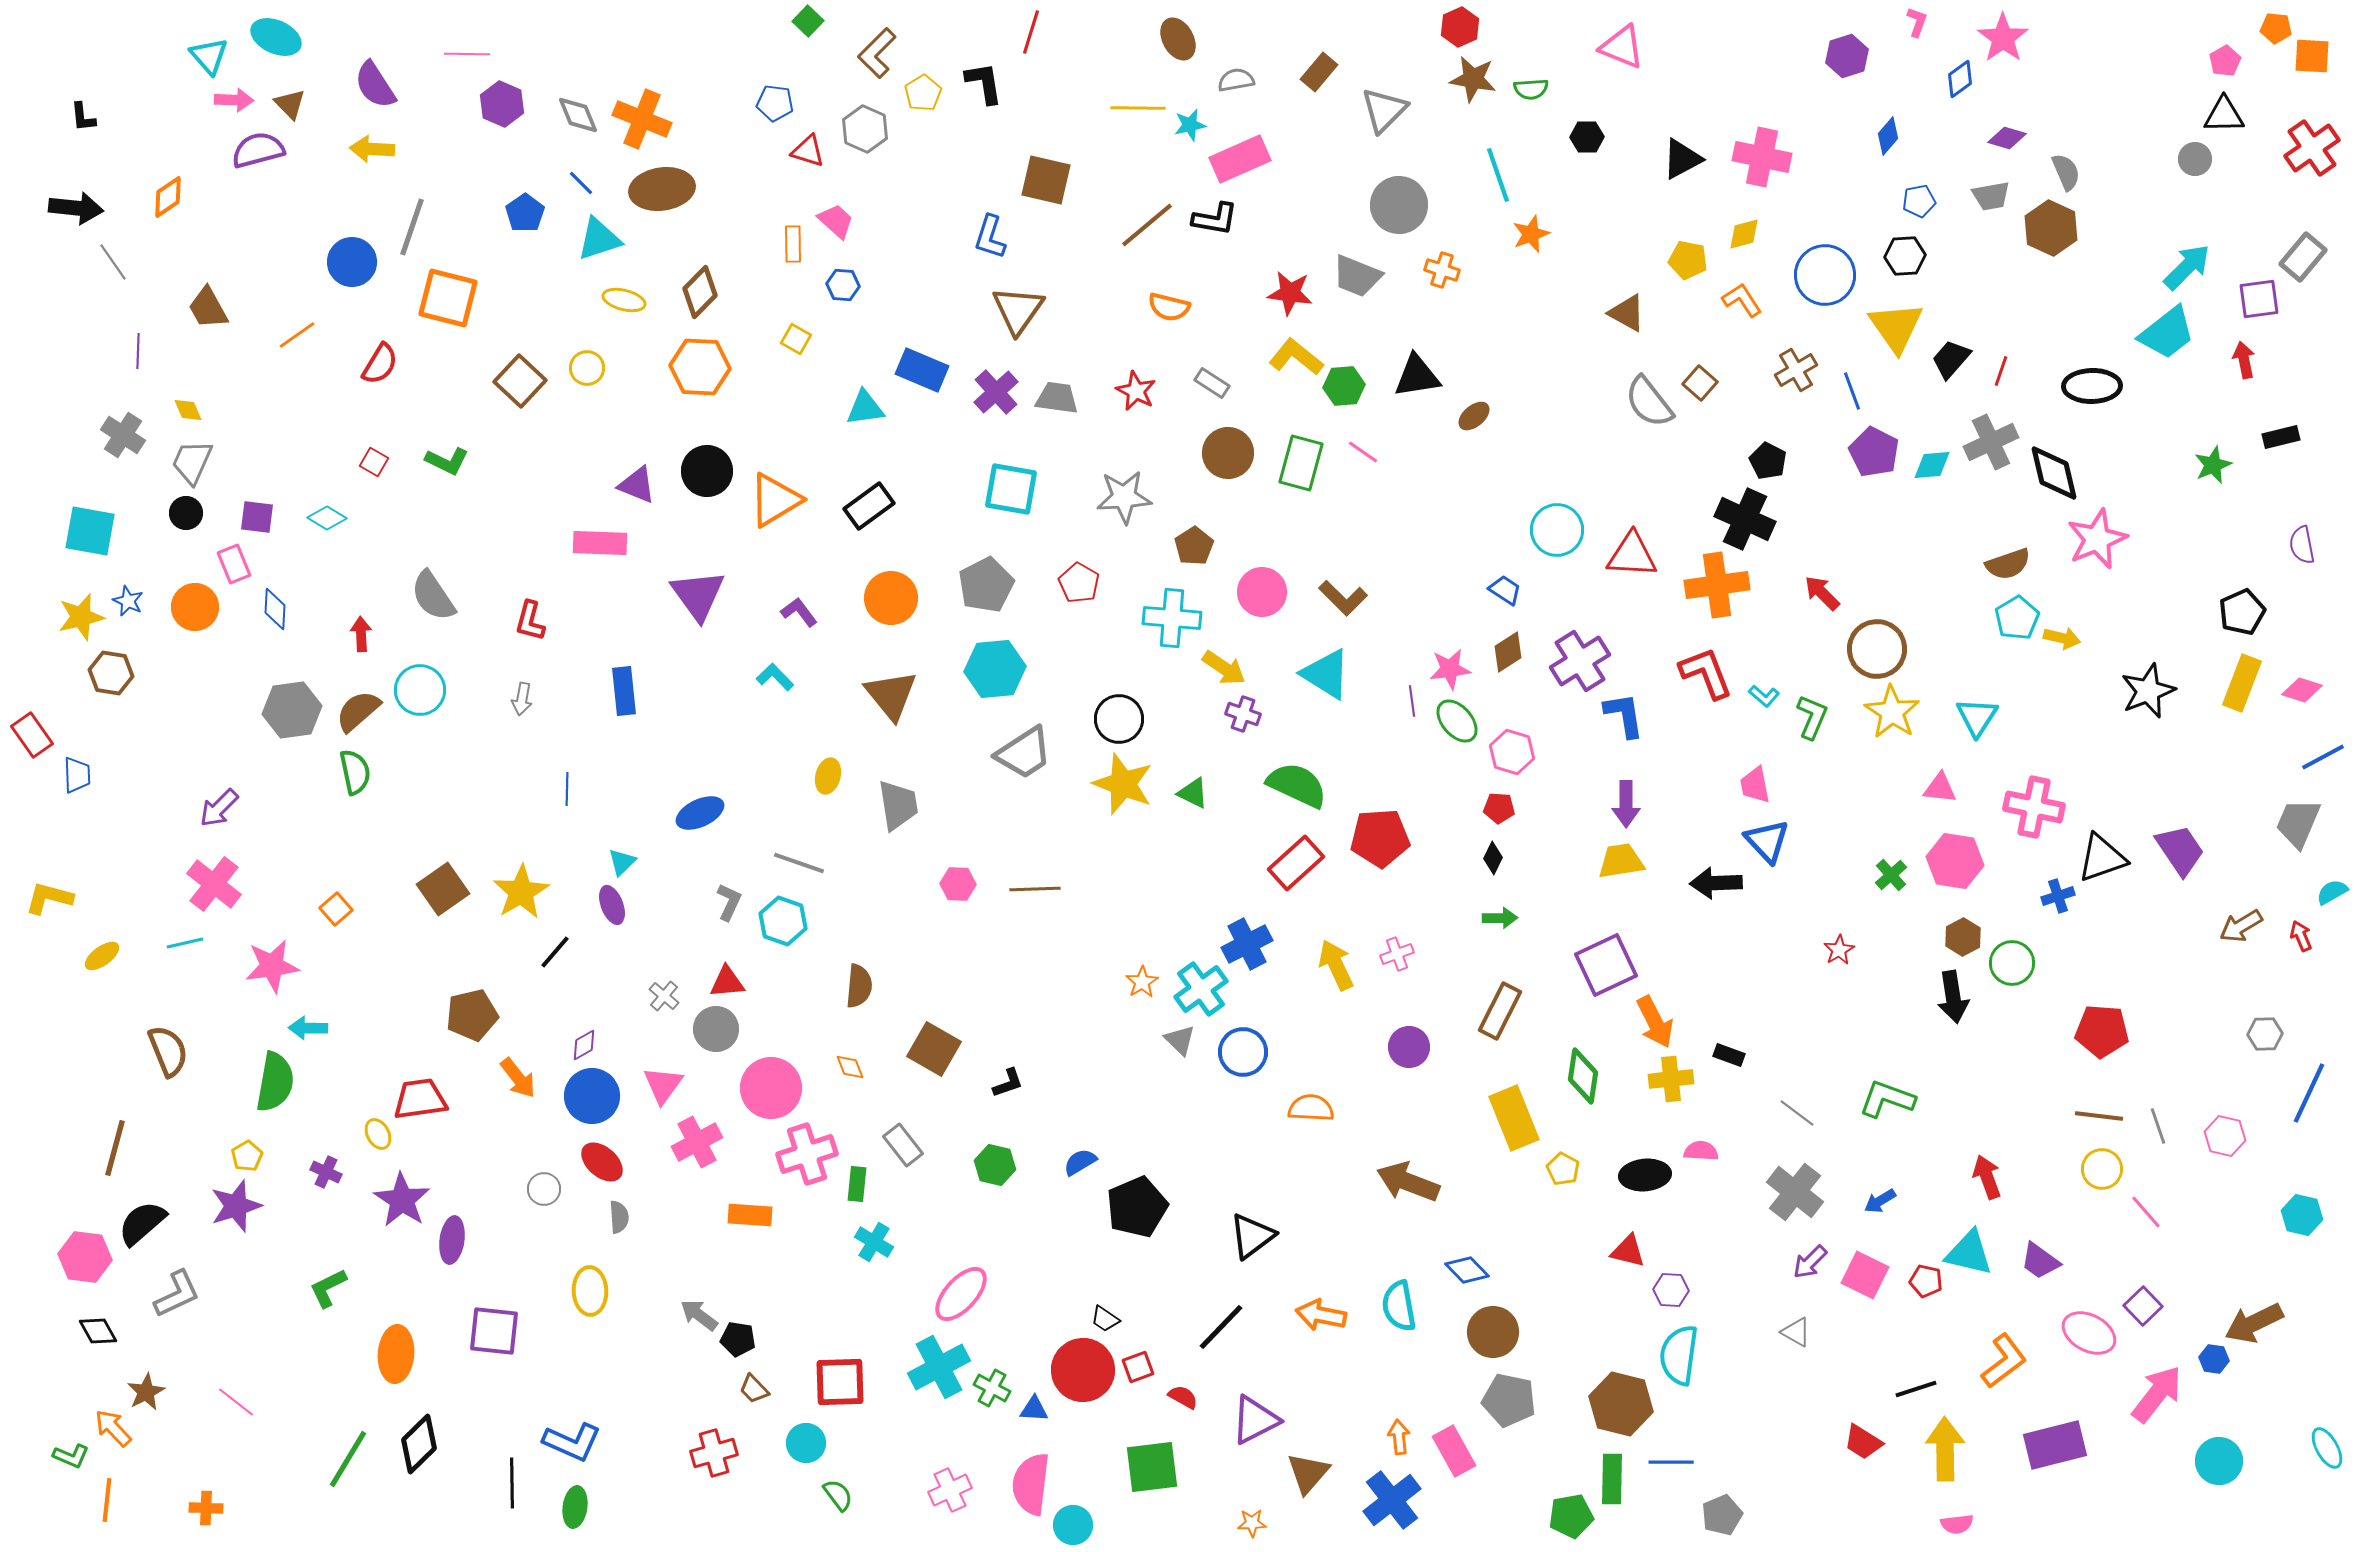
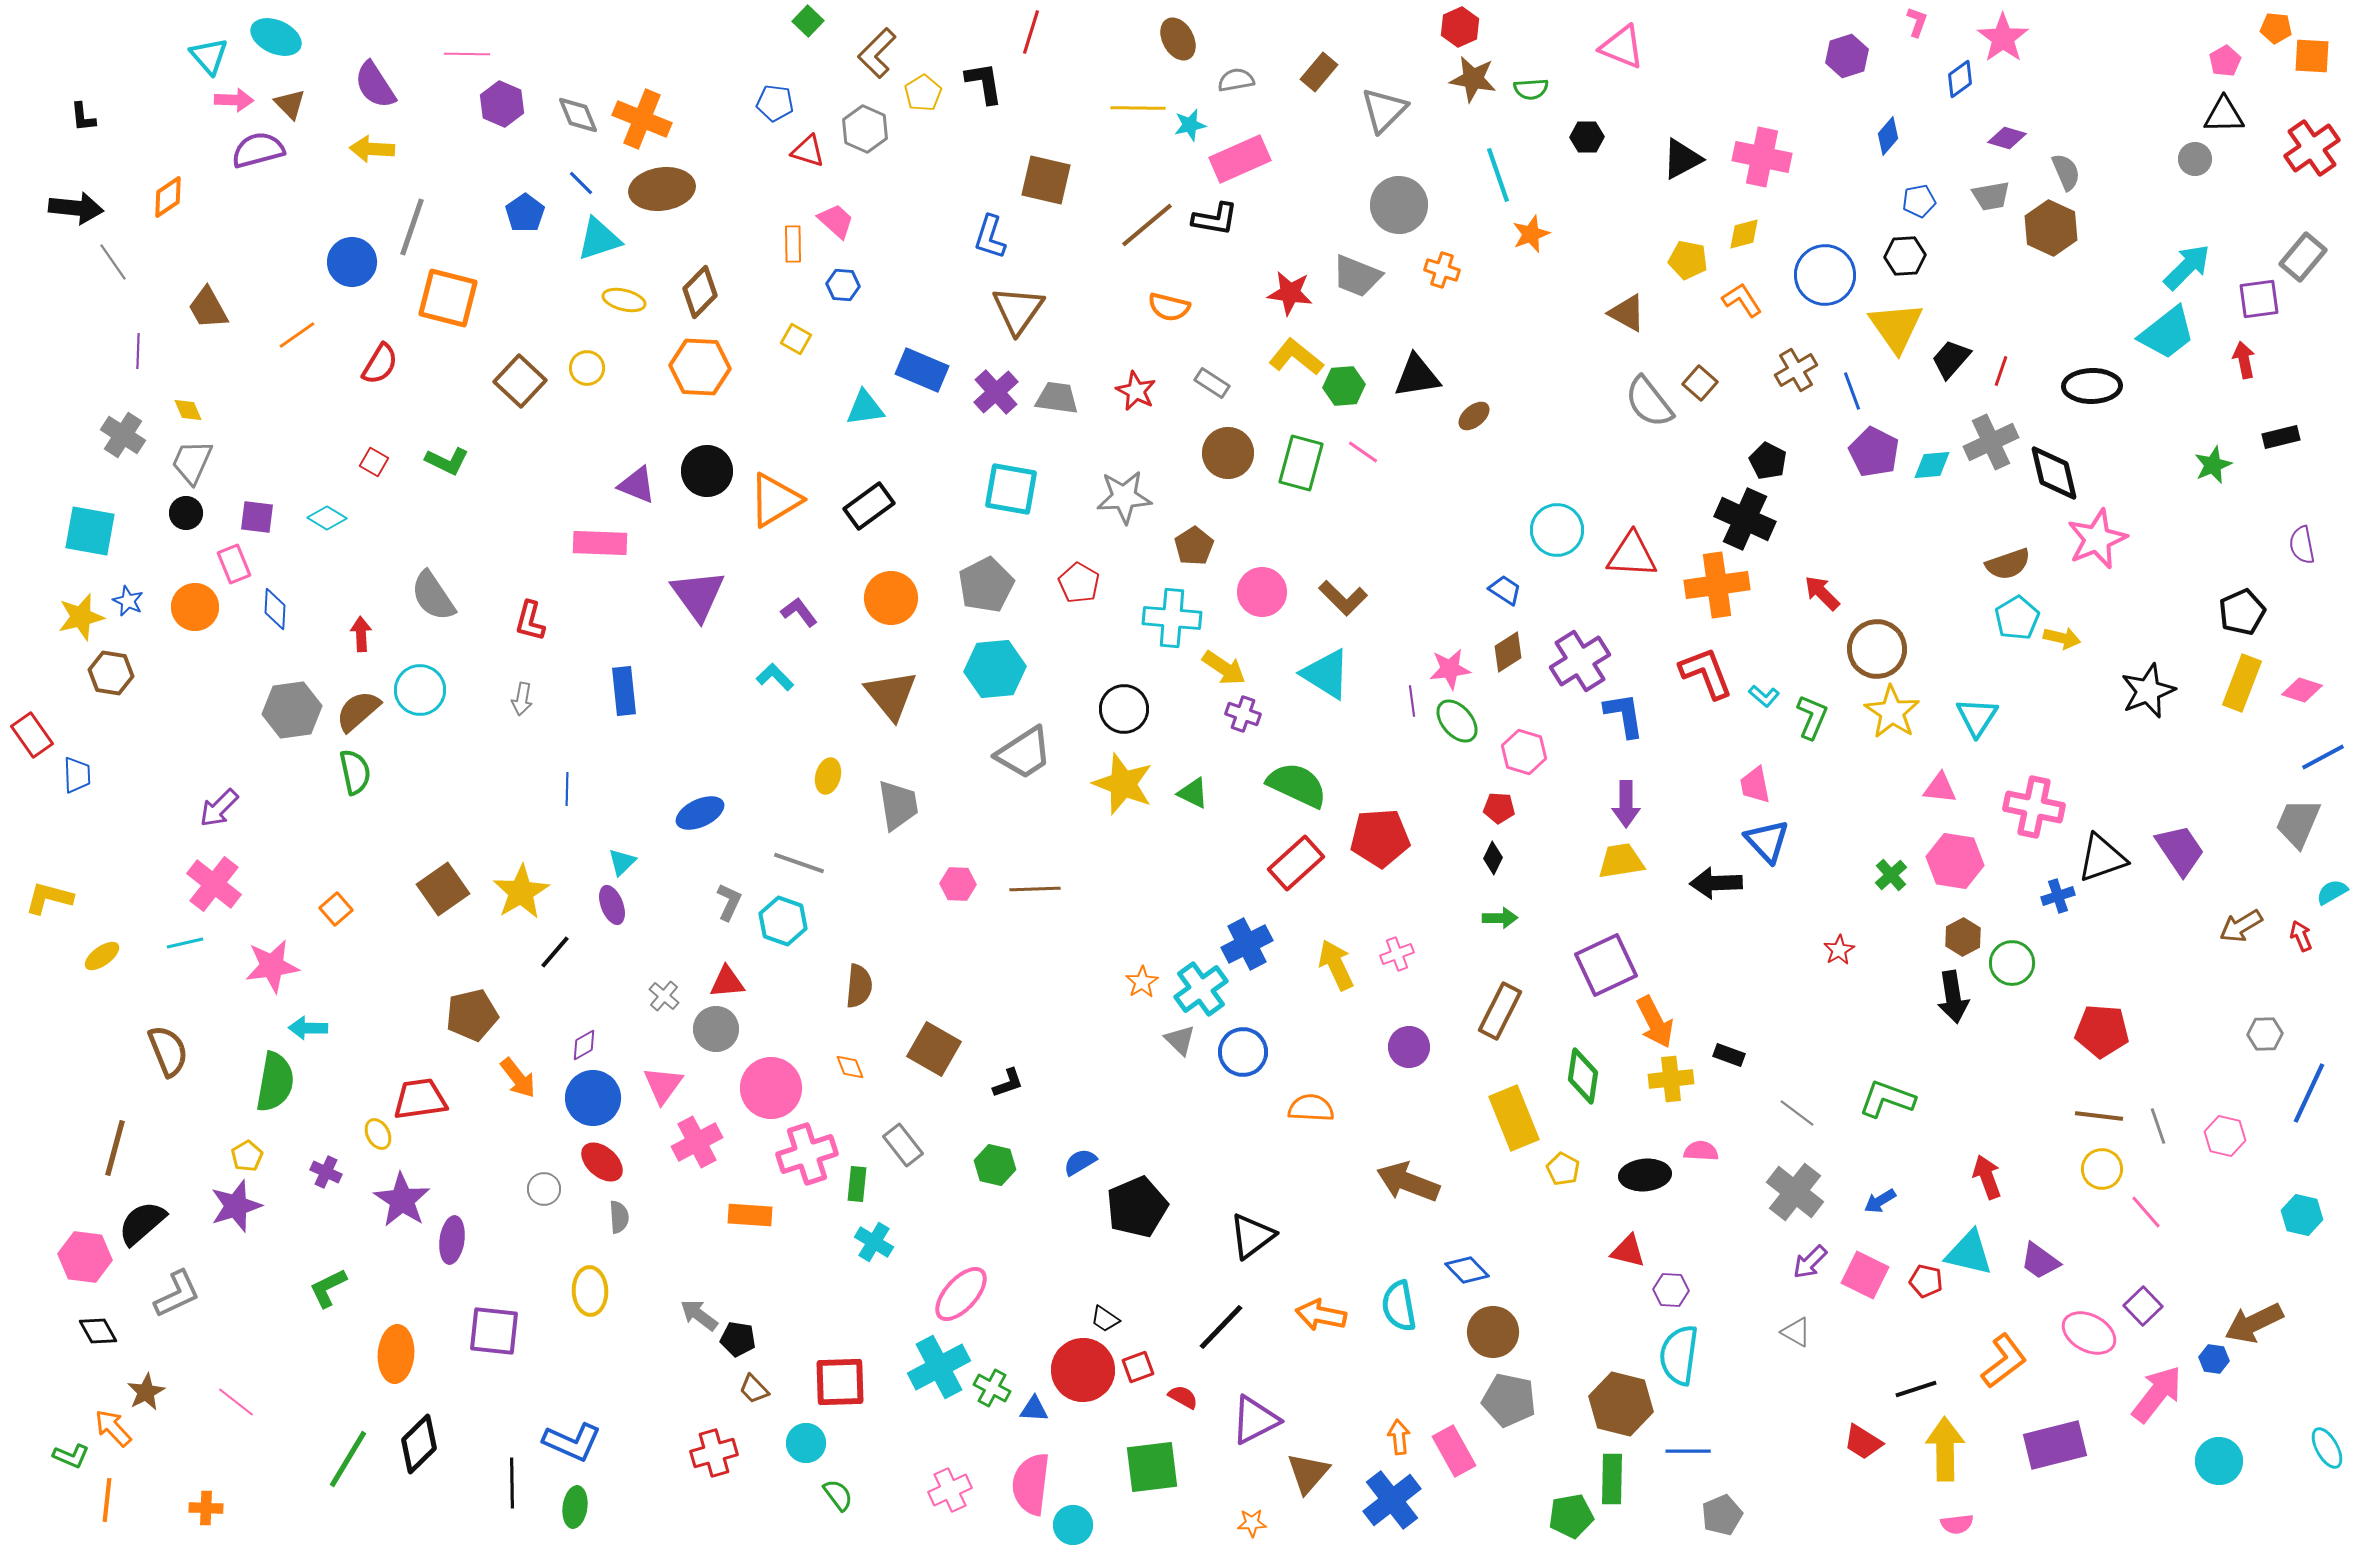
black circle at (1119, 719): moved 5 px right, 10 px up
pink hexagon at (1512, 752): moved 12 px right
blue circle at (592, 1096): moved 1 px right, 2 px down
blue line at (1671, 1462): moved 17 px right, 11 px up
